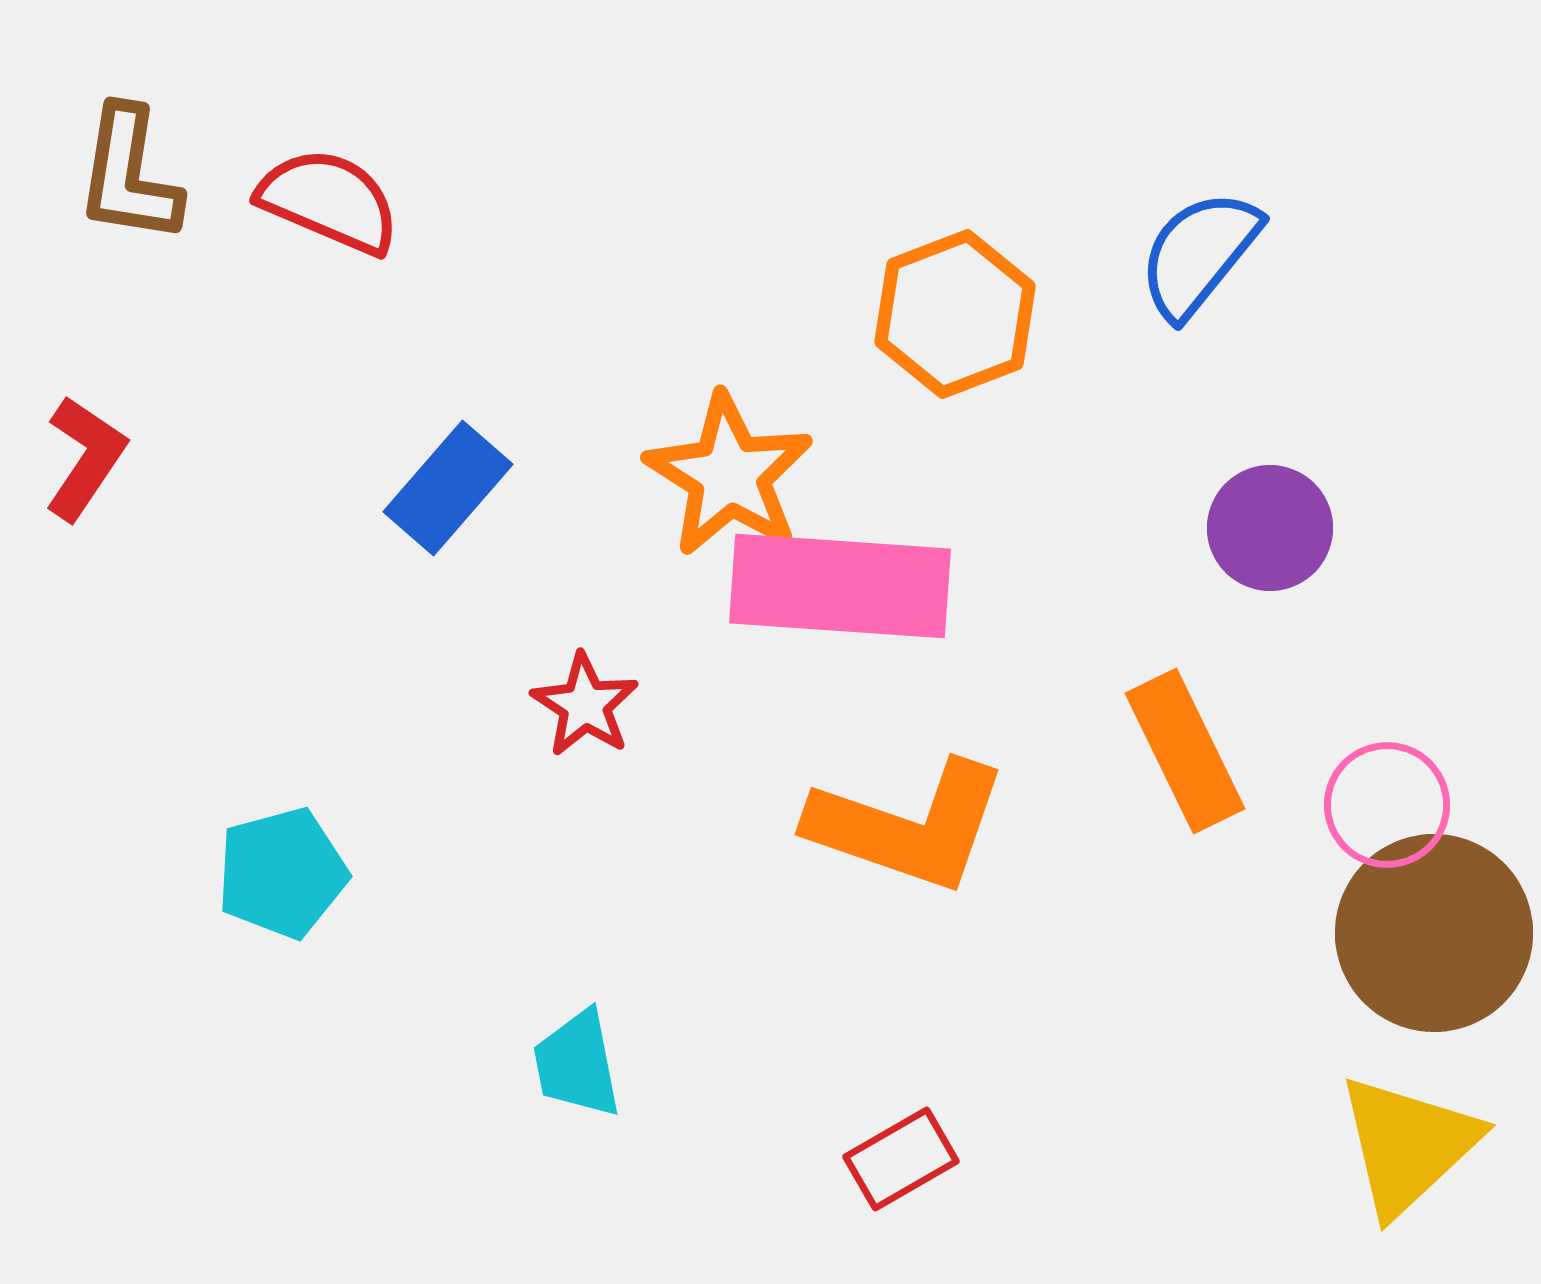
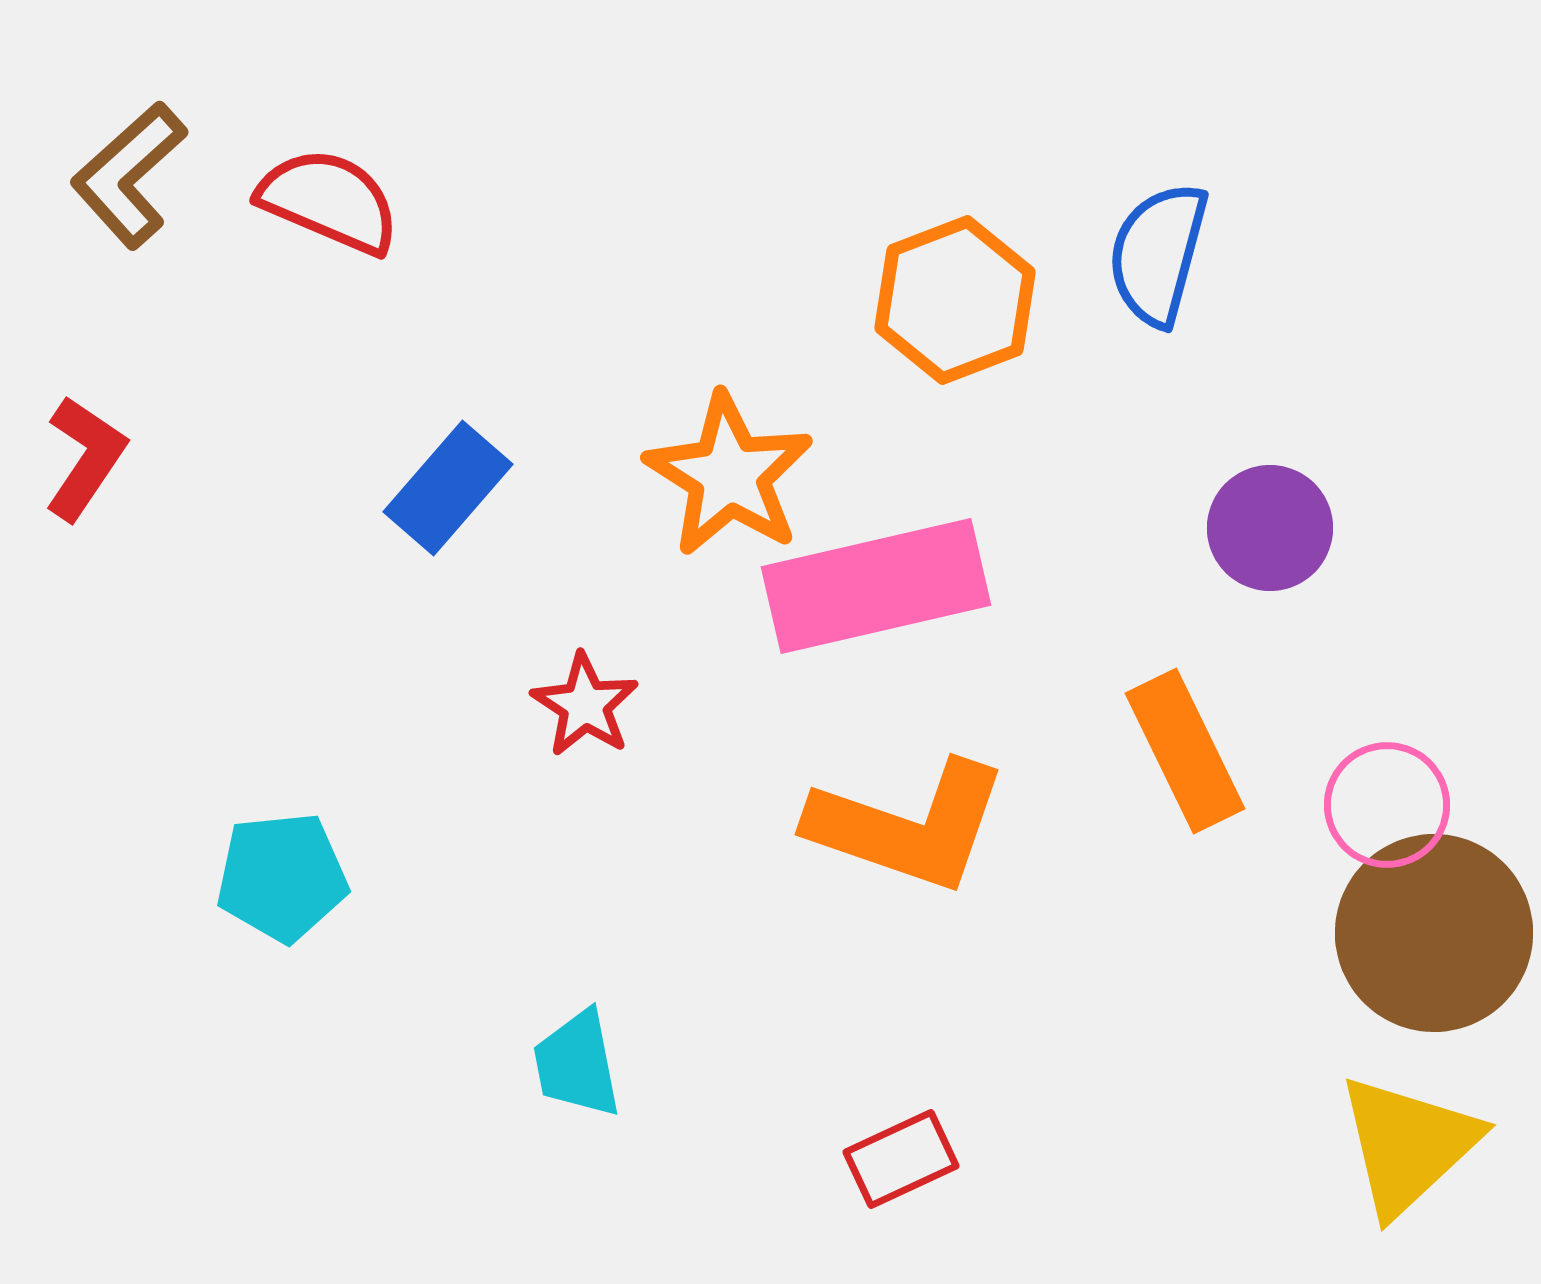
brown L-shape: rotated 39 degrees clockwise
blue semicircle: moved 41 px left; rotated 24 degrees counterclockwise
orange hexagon: moved 14 px up
pink rectangle: moved 36 px right; rotated 17 degrees counterclockwise
cyan pentagon: moved 4 px down; rotated 9 degrees clockwise
red rectangle: rotated 5 degrees clockwise
